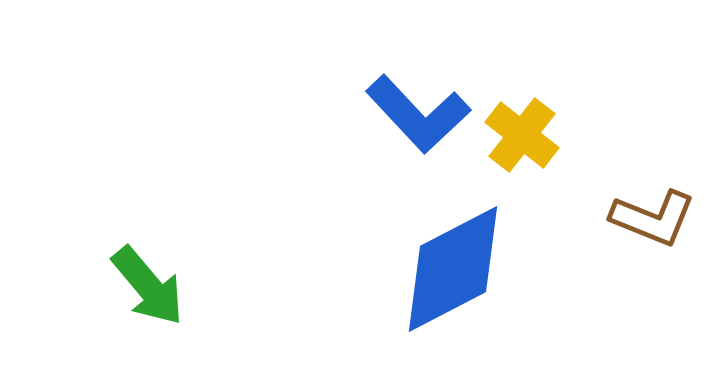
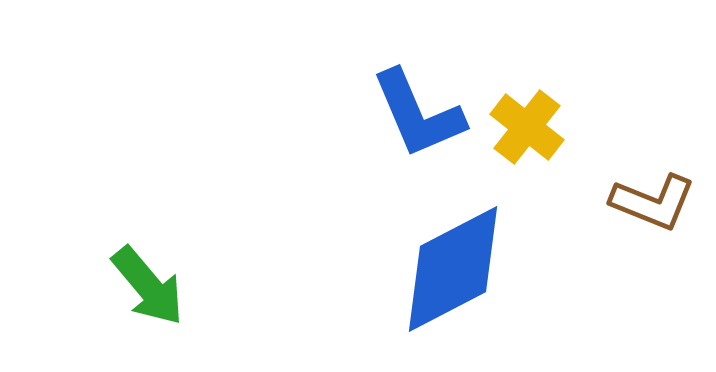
blue L-shape: rotated 20 degrees clockwise
yellow cross: moved 5 px right, 8 px up
brown L-shape: moved 16 px up
